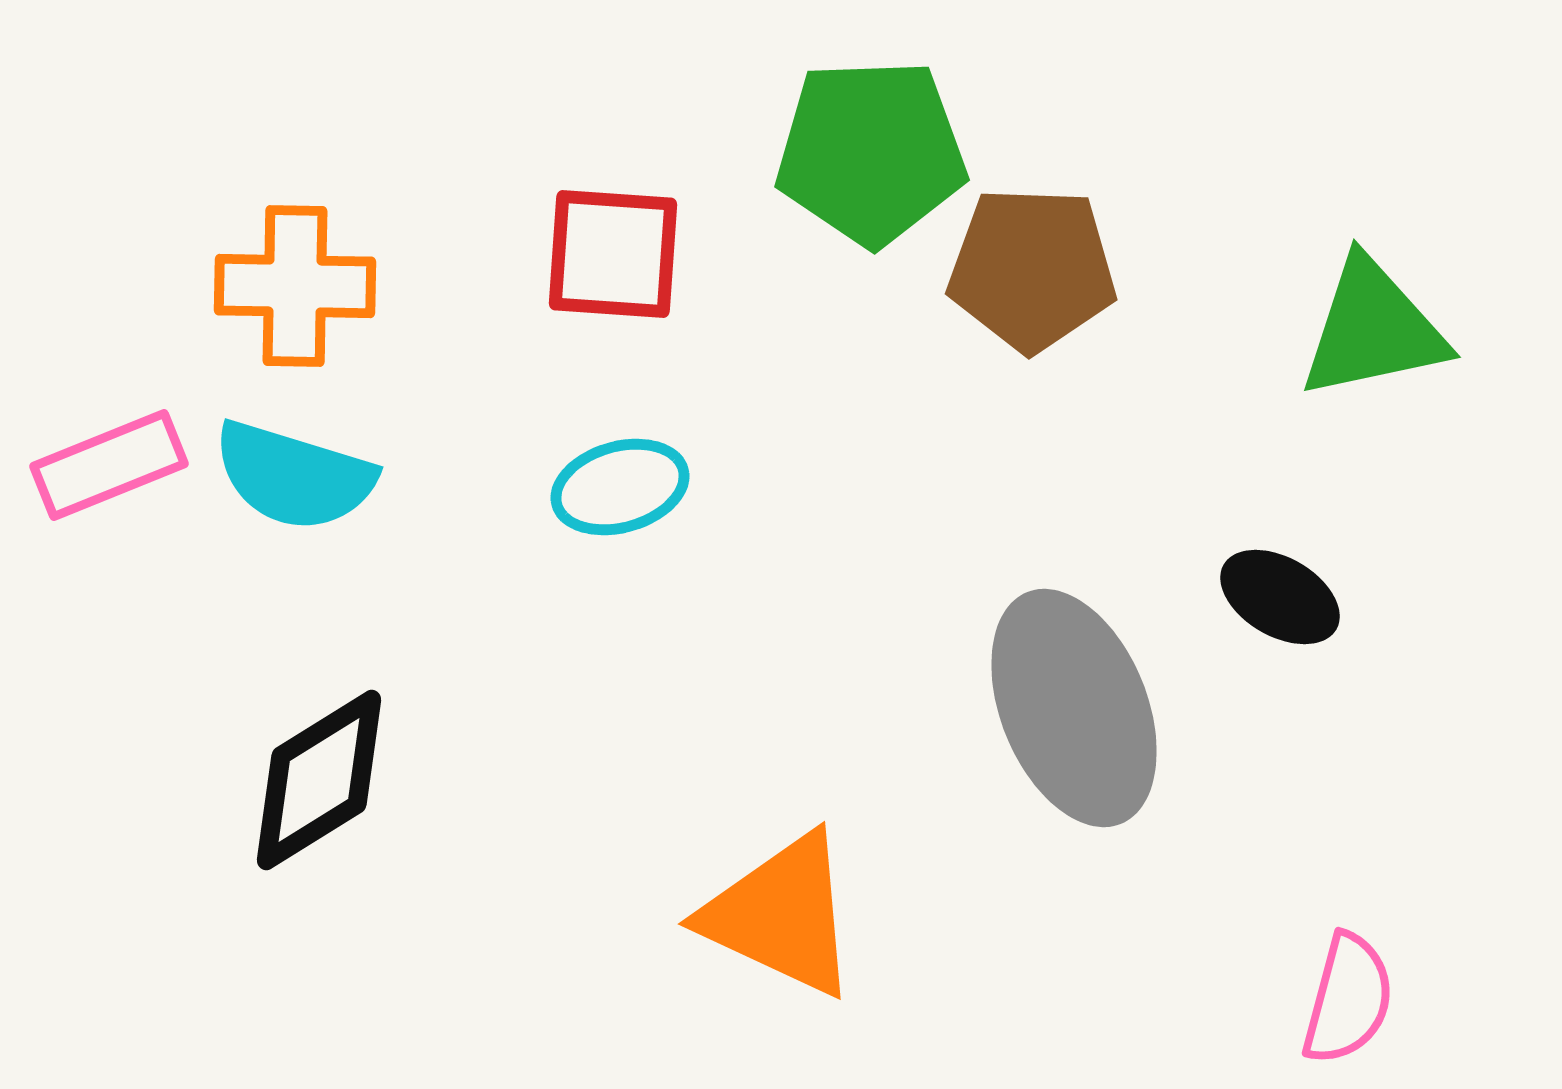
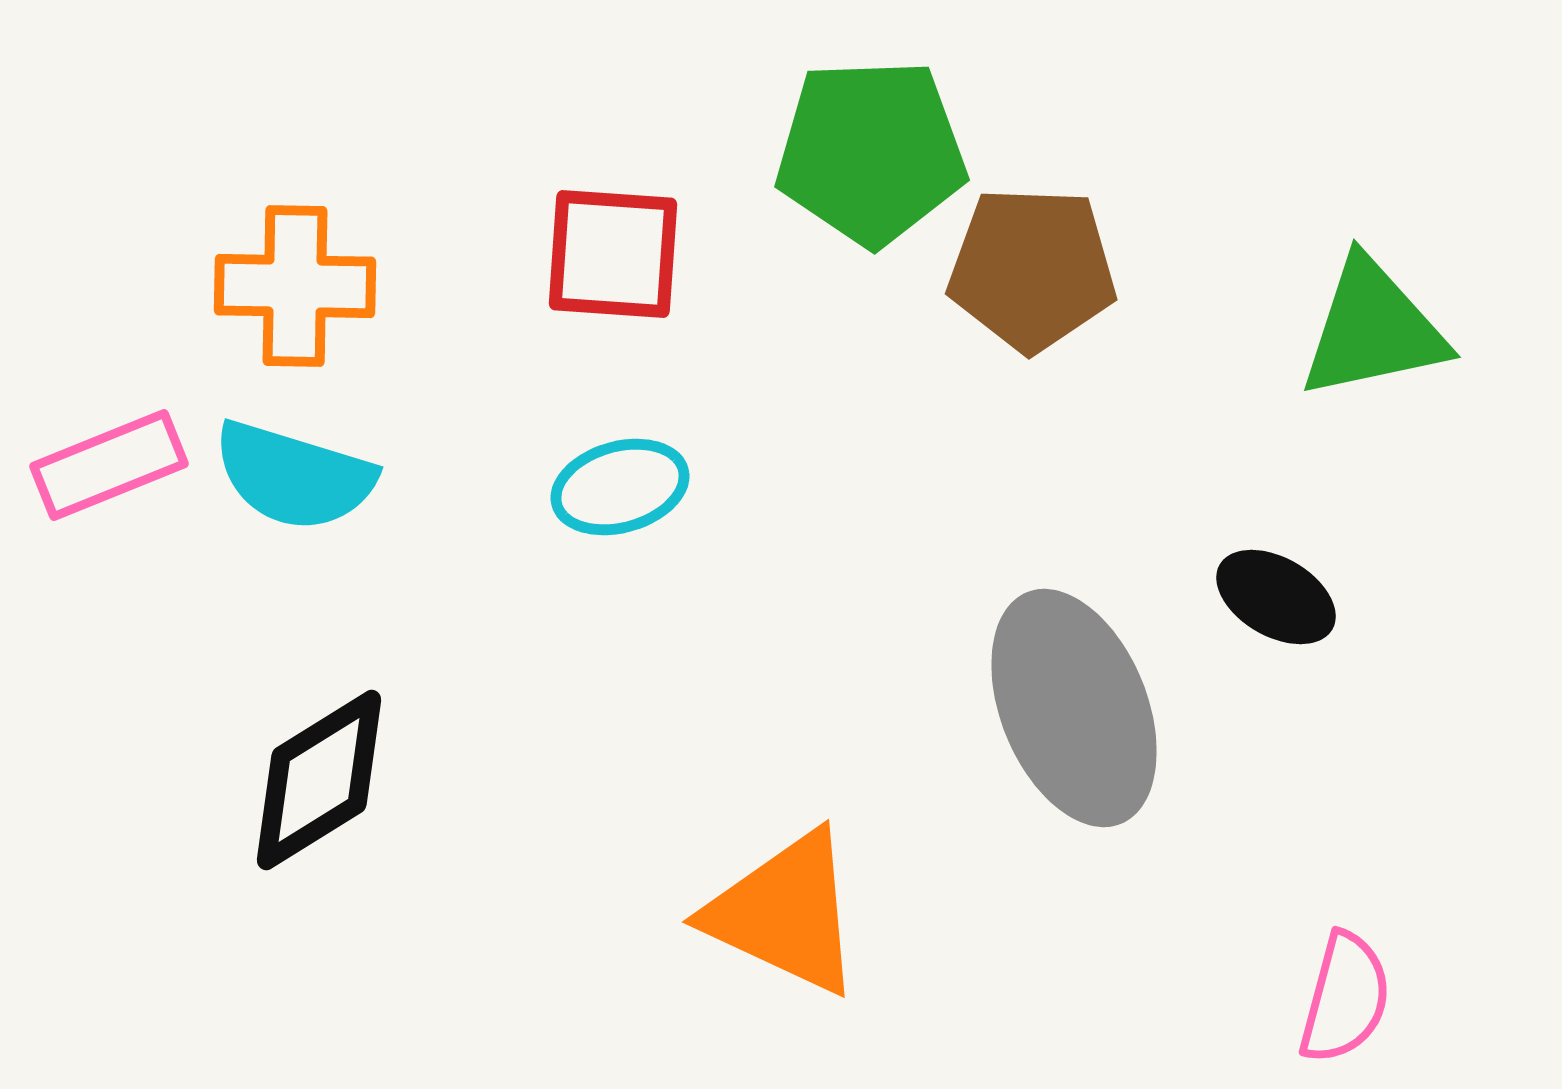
black ellipse: moved 4 px left
orange triangle: moved 4 px right, 2 px up
pink semicircle: moved 3 px left, 1 px up
